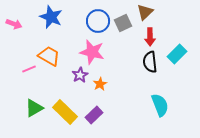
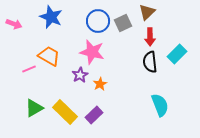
brown triangle: moved 2 px right
